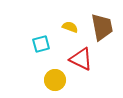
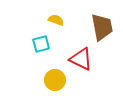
yellow semicircle: moved 14 px left, 7 px up
